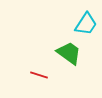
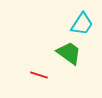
cyan trapezoid: moved 4 px left
